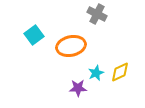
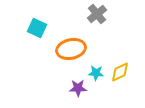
gray cross: rotated 24 degrees clockwise
cyan square: moved 3 px right, 7 px up; rotated 30 degrees counterclockwise
orange ellipse: moved 3 px down
cyan star: rotated 28 degrees clockwise
